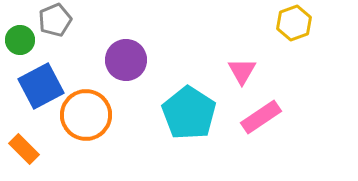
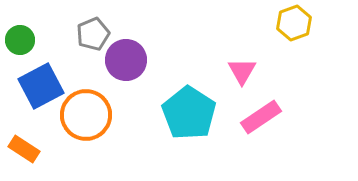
gray pentagon: moved 38 px right, 14 px down
orange rectangle: rotated 12 degrees counterclockwise
